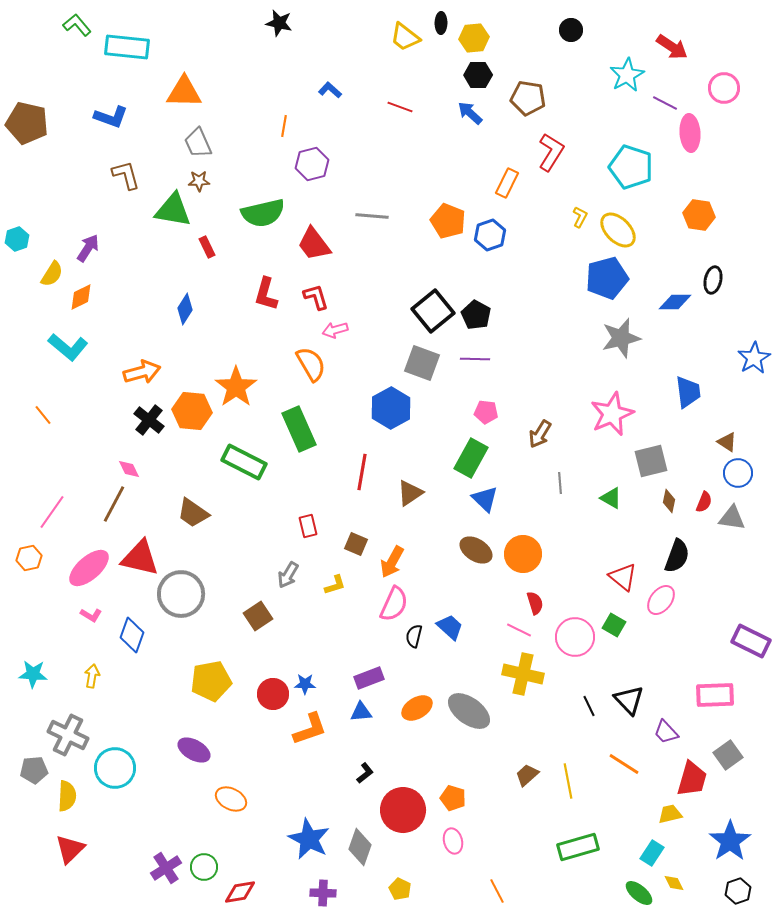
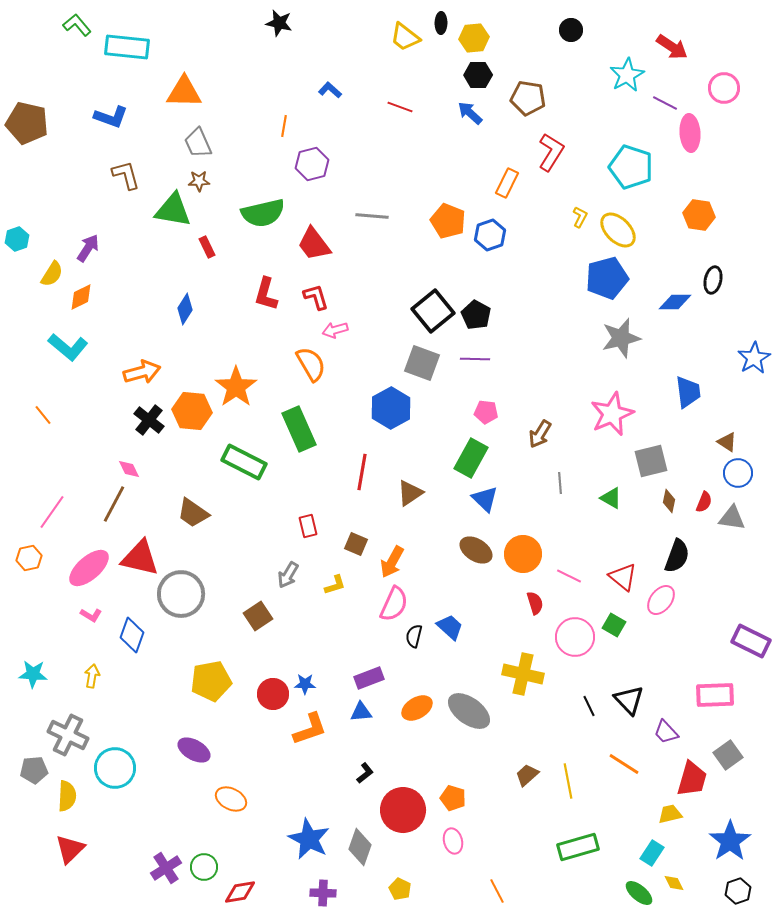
pink line at (519, 630): moved 50 px right, 54 px up
